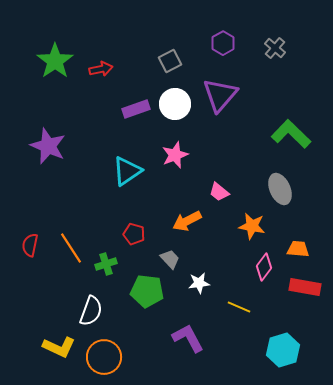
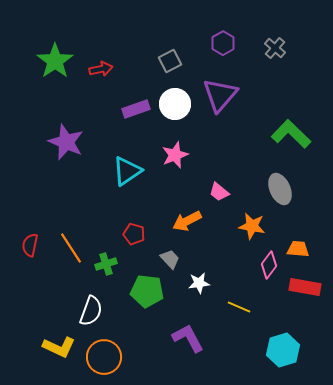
purple star: moved 18 px right, 4 px up
pink diamond: moved 5 px right, 2 px up
